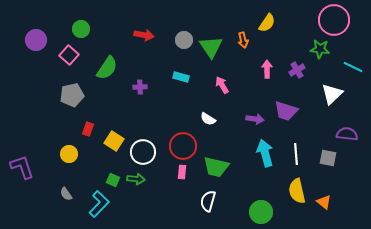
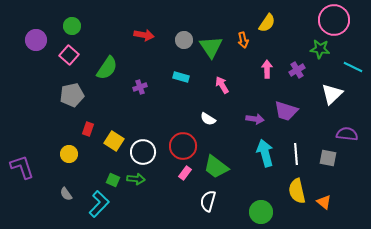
green circle at (81, 29): moved 9 px left, 3 px up
purple cross at (140, 87): rotated 16 degrees counterclockwise
green trapezoid at (216, 167): rotated 24 degrees clockwise
pink rectangle at (182, 172): moved 3 px right, 1 px down; rotated 32 degrees clockwise
